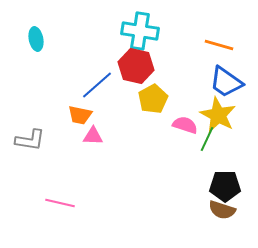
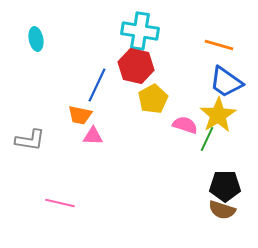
blue line: rotated 24 degrees counterclockwise
yellow star: rotated 12 degrees clockwise
